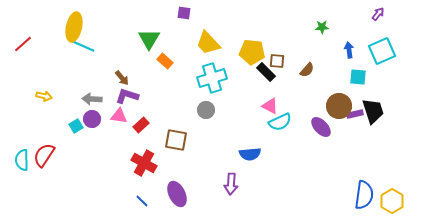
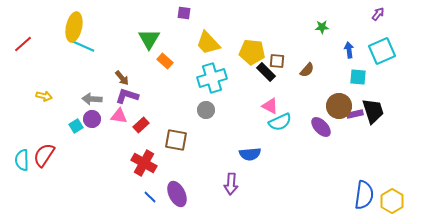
blue line at (142, 201): moved 8 px right, 4 px up
